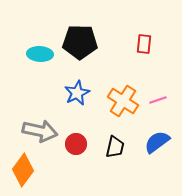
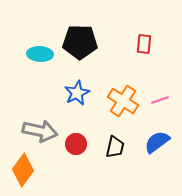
pink line: moved 2 px right
